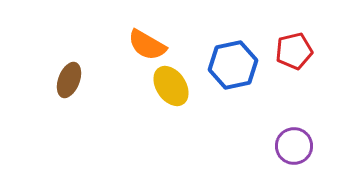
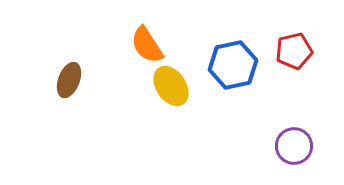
orange semicircle: rotated 27 degrees clockwise
